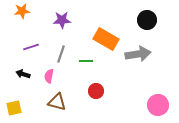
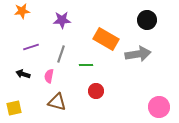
green line: moved 4 px down
pink circle: moved 1 px right, 2 px down
